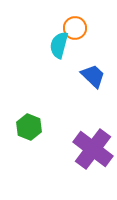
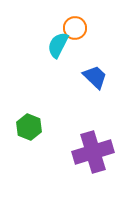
cyan semicircle: moved 1 px left; rotated 12 degrees clockwise
blue trapezoid: moved 2 px right, 1 px down
purple cross: moved 3 px down; rotated 36 degrees clockwise
